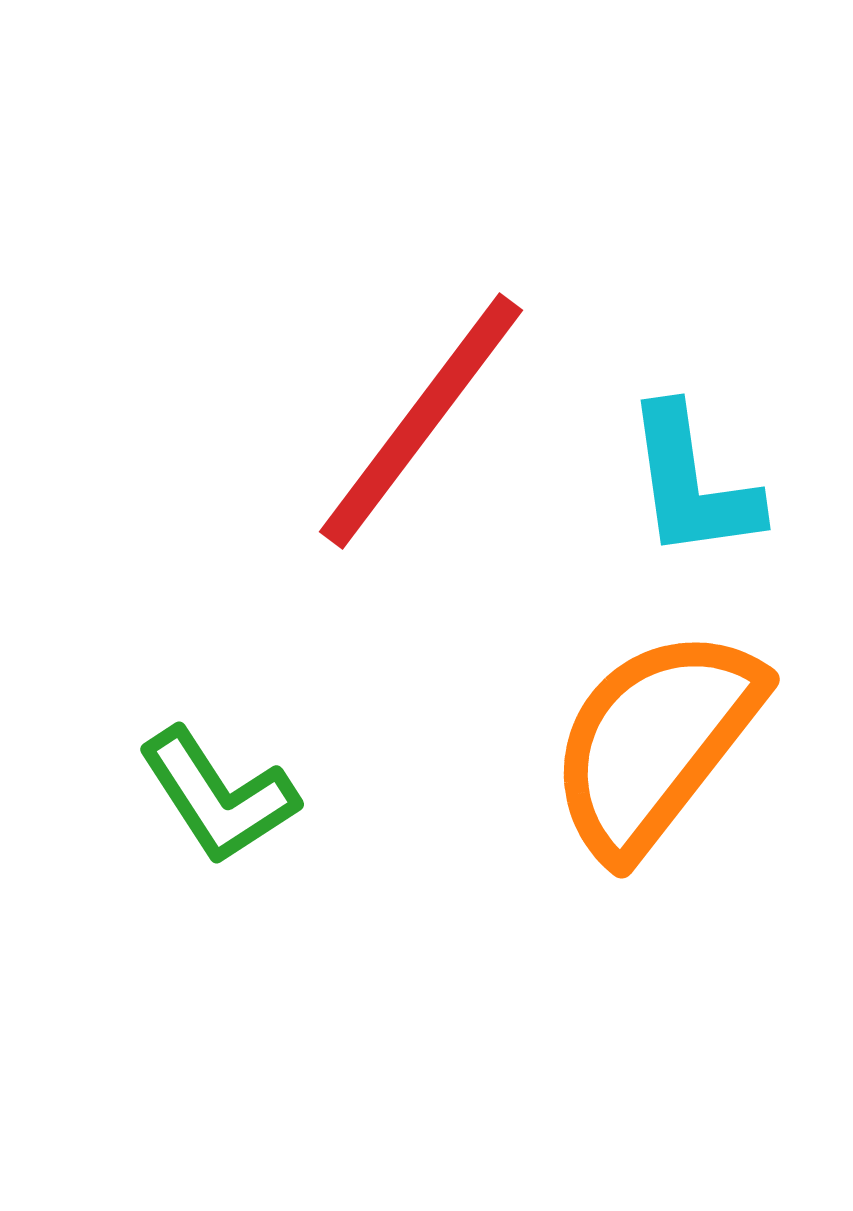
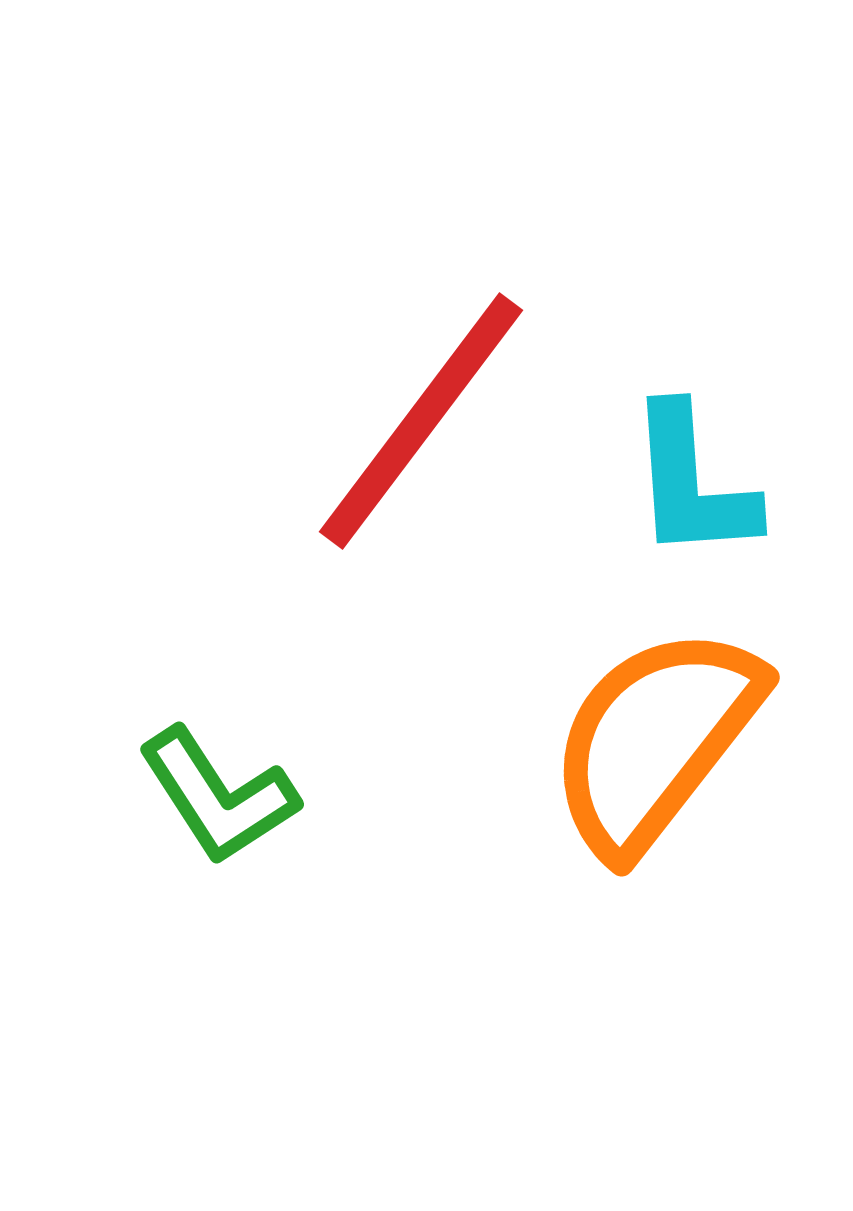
cyan L-shape: rotated 4 degrees clockwise
orange semicircle: moved 2 px up
